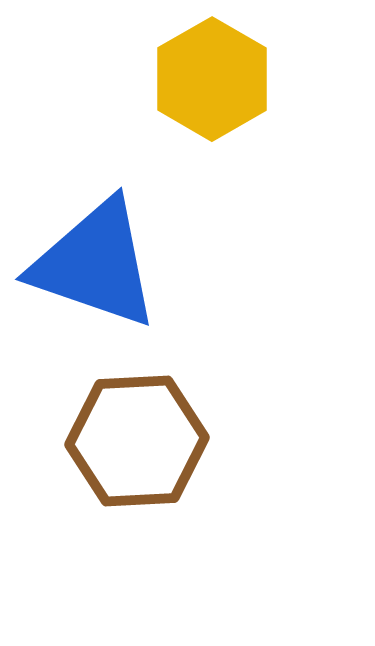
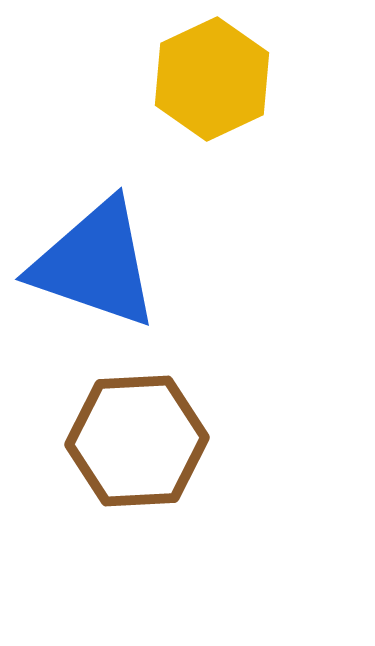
yellow hexagon: rotated 5 degrees clockwise
